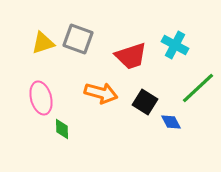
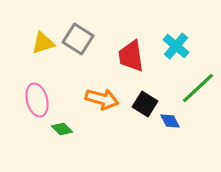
gray square: rotated 12 degrees clockwise
cyan cross: moved 1 px right, 1 px down; rotated 12 degrees clockwise
red trapezoid: rotated 100 degrees clockwise
orange arrow: moved 1 px right, 6 px down
pink ellipse: moved 4 px left, 2 px down
black square: moved 2 px down
blue diamond: moved 1 px left, 1 px up
green diamond: rotated 45 degrees counterclockwise
